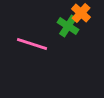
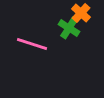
green cross: moved 1 px right, 2 px down
